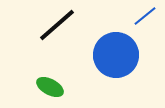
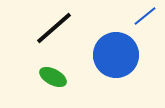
black line: moved 3 px left, 3 px down
green ellipse: moved 3 px right, 10 px up
